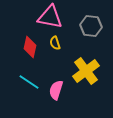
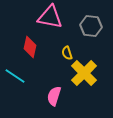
yellow semicircle: moved 12 px right, 10 px down
yellow cross: moved 2 px left, 2 px down; rotated 8 degrees counterclockwise
cyan line: moved 14 px left, 6 px up
pink semicircle: moved 2 px left, 6 px down
